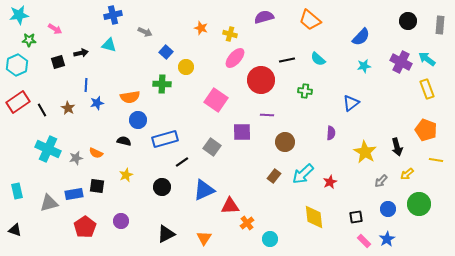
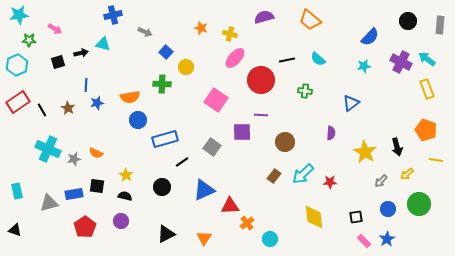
blue semicircle at (361, 37): moved 9 px right
cyan triangle at (109, 45): moved 6 px left, 1 px up
purple line at (267, 115): moved 6 px left
black semicircle at (124, 141): moved 1 px right, 55 px down
gray star at (76, 158): moved 2 px left, 1 px down
yellow star at (126, 175): rotated 16 degrees counterclockwise
red star at (330, 182): rotated 24 degrees clockwise
